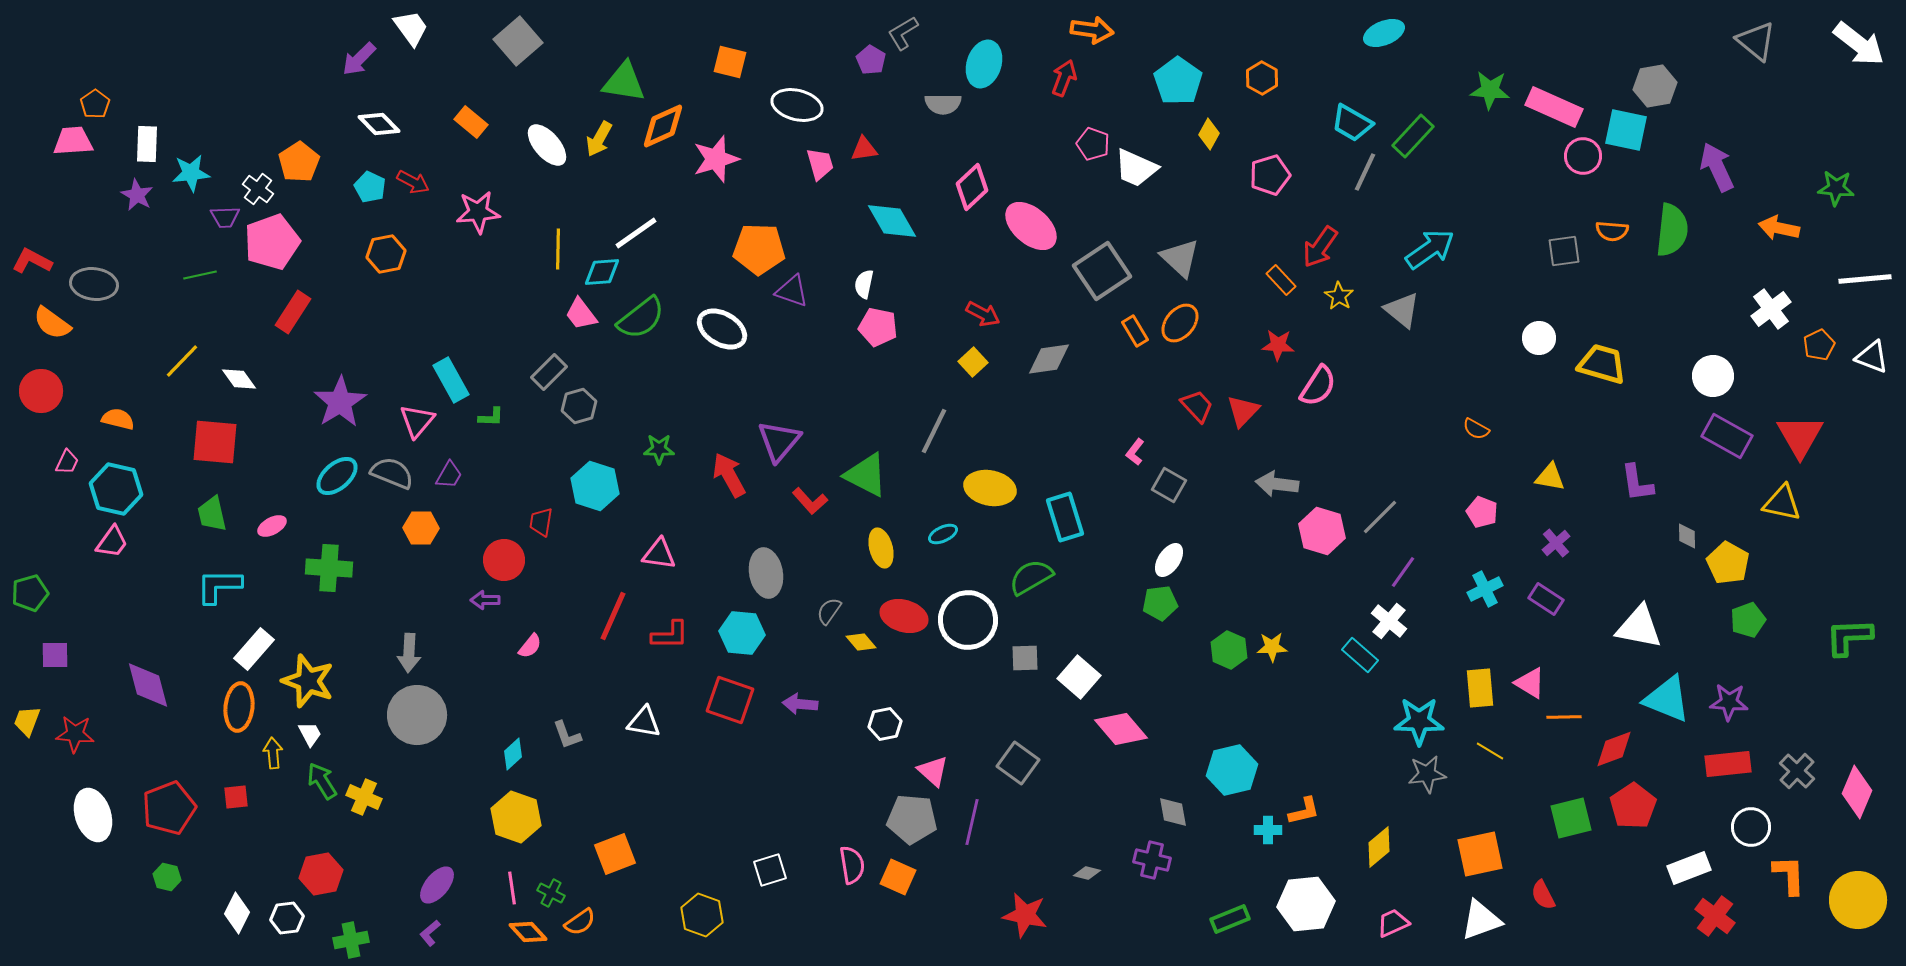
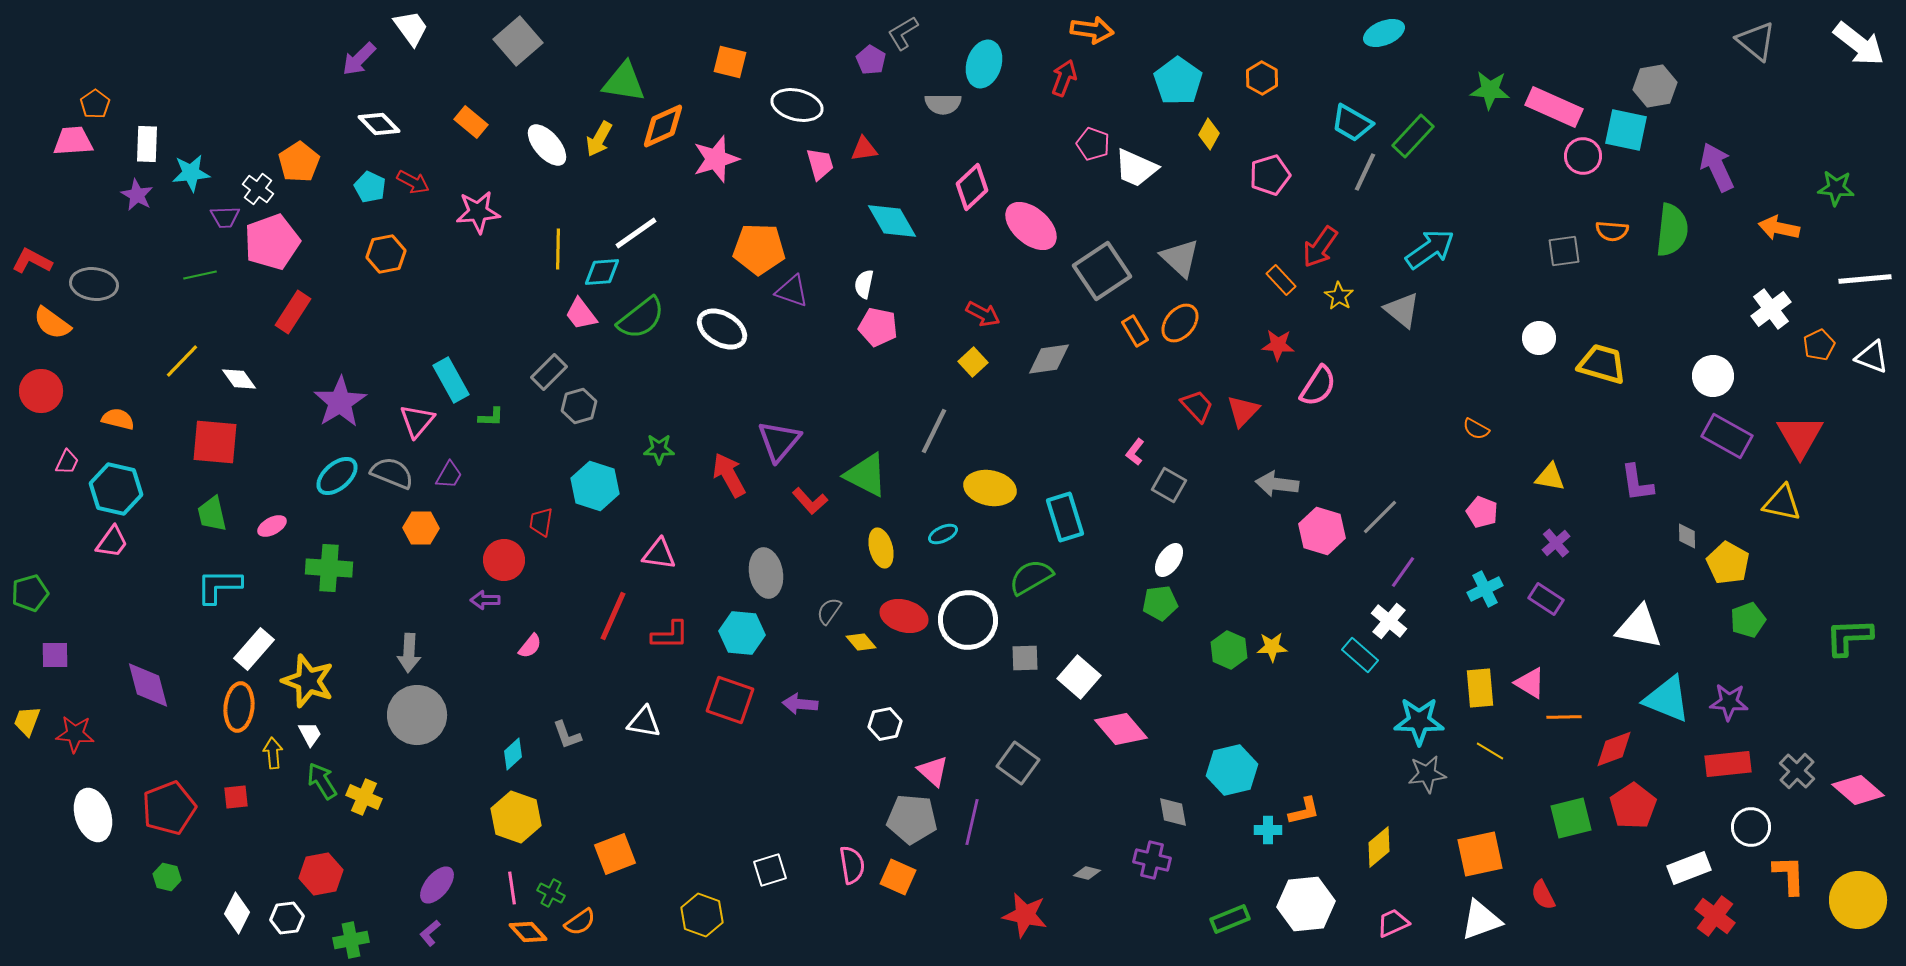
pink diamond at (1857, 792): moved 1 px right, 2 px up; rotated 72 degrees counterclockwise
